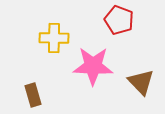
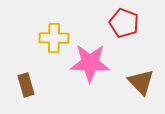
red pentagon: moved 5 px right, 3 px down
pink star: moved 3 px left, 3 px up
brown rectangle: moved 7 px left, 10 px up
